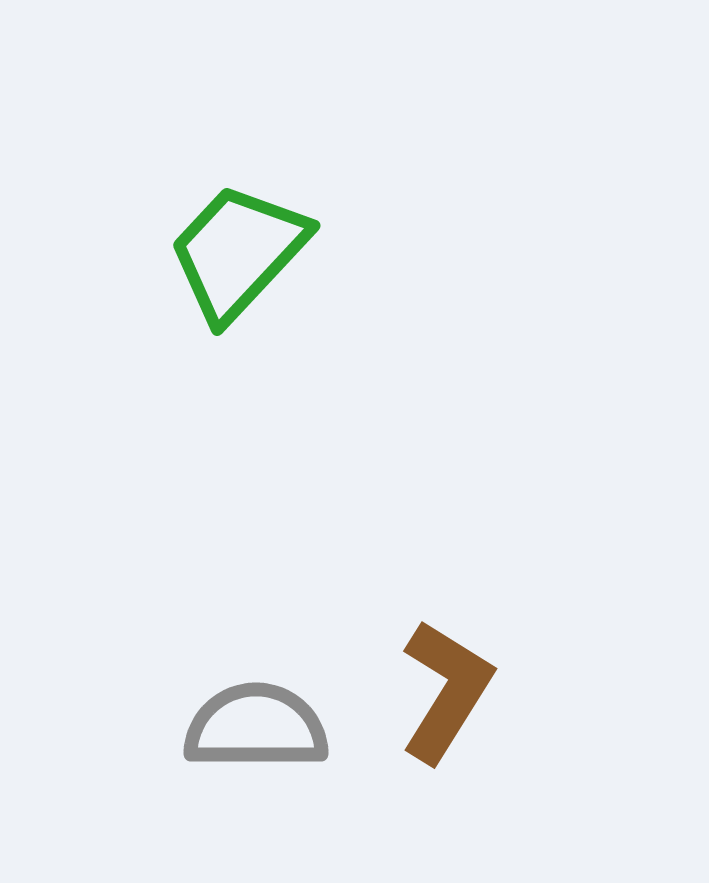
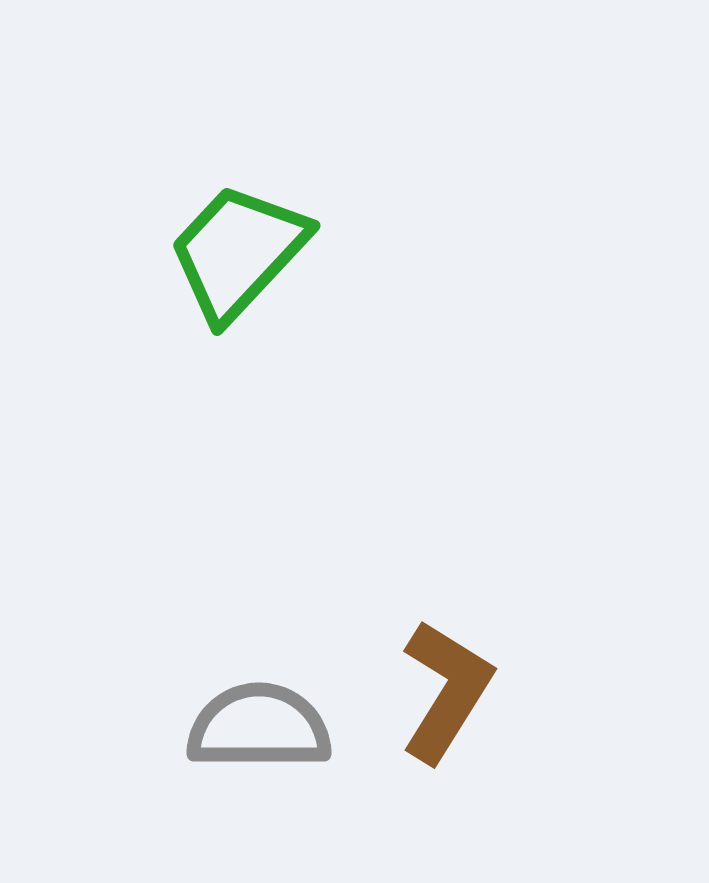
gray semicircle: moved 3 px right
